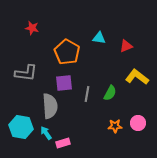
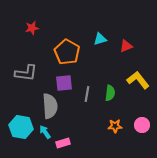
red star: rotated 24 degrees counterclockwise
cyan triangle: moved 1 px right, 1 px down; rotated 24 degrees counterclockwise
yellow L-shape: moved 1 px right, 3 px down; rotated 15 degrees clockwise
green semicircle: rotated 21 degrees counterclockwise
pink circle: moved 4 px right, 2 px down
cyan arrow: moved 1 px left, 1 px up
